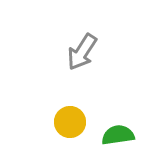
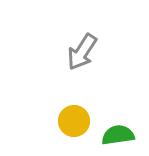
yellow circle: moved 4 px right, 1 px up
